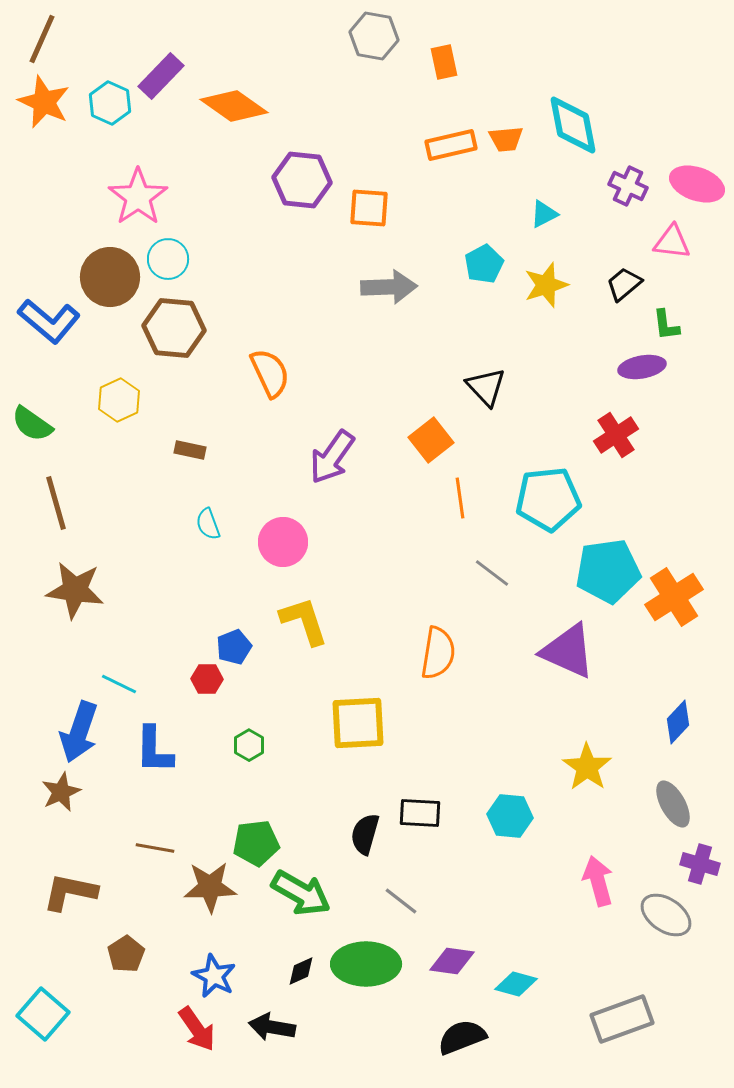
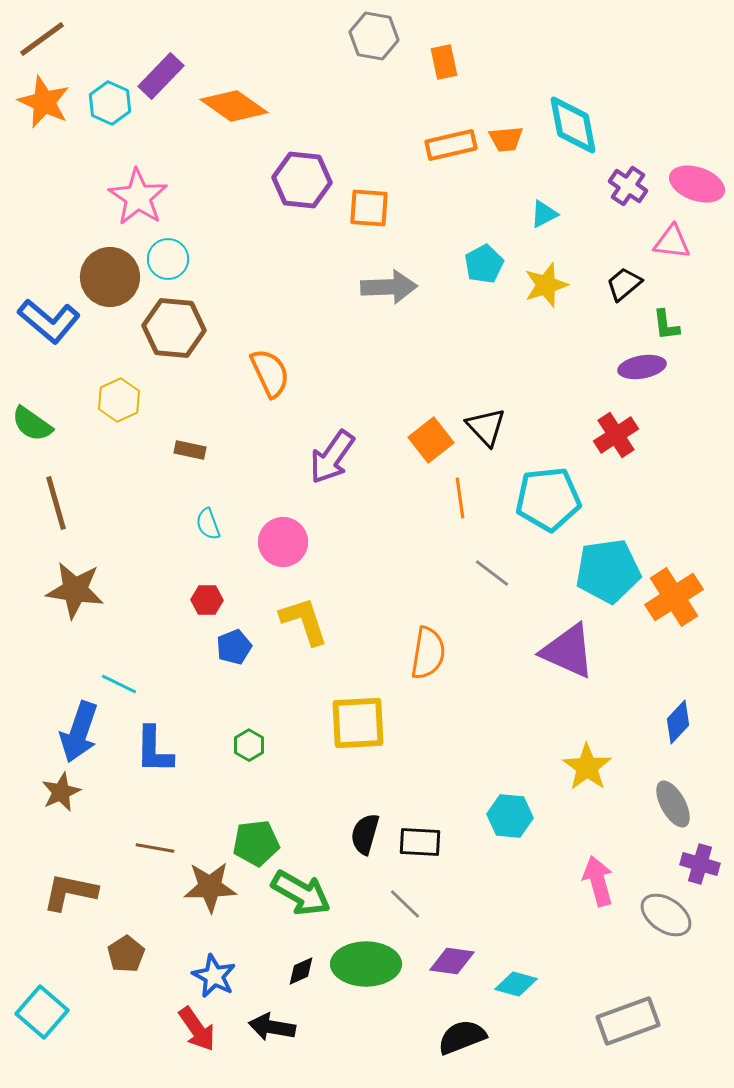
brown line at (42, 39): rotated 30 degrees clockwise
purple cross at (628, 186): rotated 9 degrees clockwise
pink star at (138, 197): rotated 4 degrees counterclockwise
black triangle at (486, 387): moved 40 px down
orange semicircle at (438, 653): moved 10 px left
red hexagon at (207, 679): moved 79 px up
black rectangle at (420, 813): moved 29 px down
gray line at (401, 901): moved 4 px right, 3 px down; rotated 6 degrees clockwise
cyan square at (43, 1014): moved 1 px left, 2 px up
gray rectangle at (622, 1019): moved 6 px right, 2 px down
